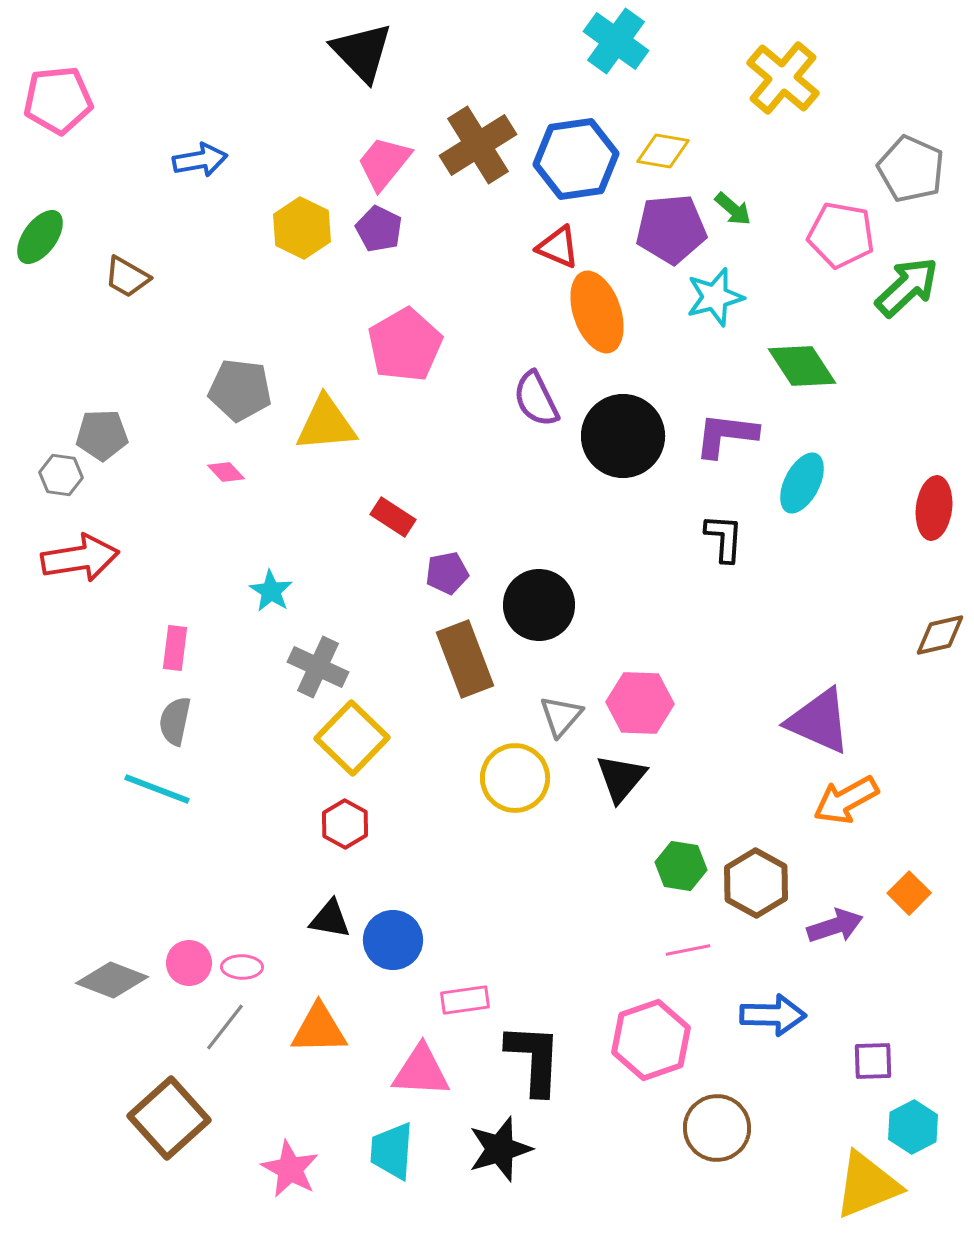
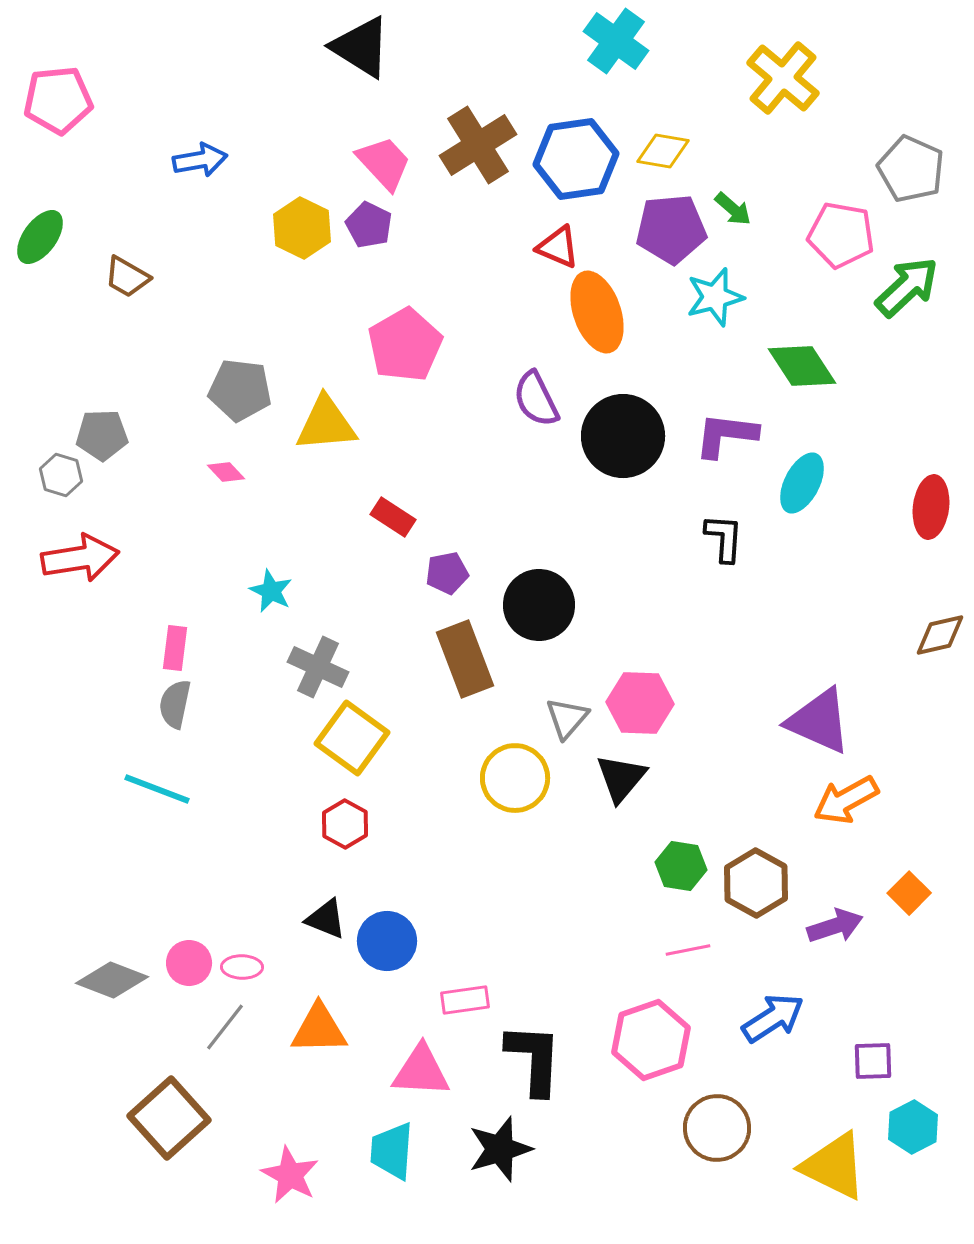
black triangle at (362, 52): moved 1 px left, 5 px up; rotated 14 degrees counterclockwise
pink trapezoid at (384, 163): rotated 98 degrees clockwise
purple pentagon at (379, 229): moved 10 px left, 4 px up
gray hexagon at (61, 475): rotated 9 degrees clockwise
red ellipse at (934, 508): moved 3 px left, 1 px up
cyan star at (271, 591): rotated 6 degrees counterclockwise
gray triangle at (561, 716): moved 6 px right, 2 px down
gray semicircle at (175, 721): moved 17 px up
yellow square at (352, 738): rotated 8 degrees counterclockwise
black triangle at (330, 919): moved 4 px left; rotated 12 degrees clockwise
blue circle at (393, 940): moved 6 px left, 1 px down
blue arrow at (773, 1015): moved 3 px down; rotated 34 degrees counterclockwise
pink star at (290, 1169): moved 6 px down
yellow triangle at (867, 1185): moved 33 px left, 19 px up; rotated 48 degrees clockwise
